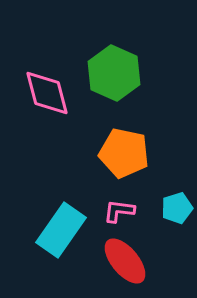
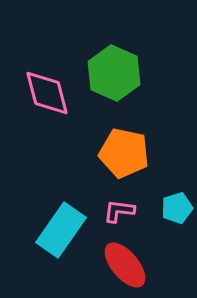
red ellipse: moved 4 px down
